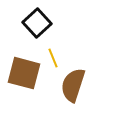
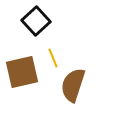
black square: moved 1 px left, 2 px up
brown square: moved 2 px left, 1 px up; rotated 28 degrees counterclockwise
